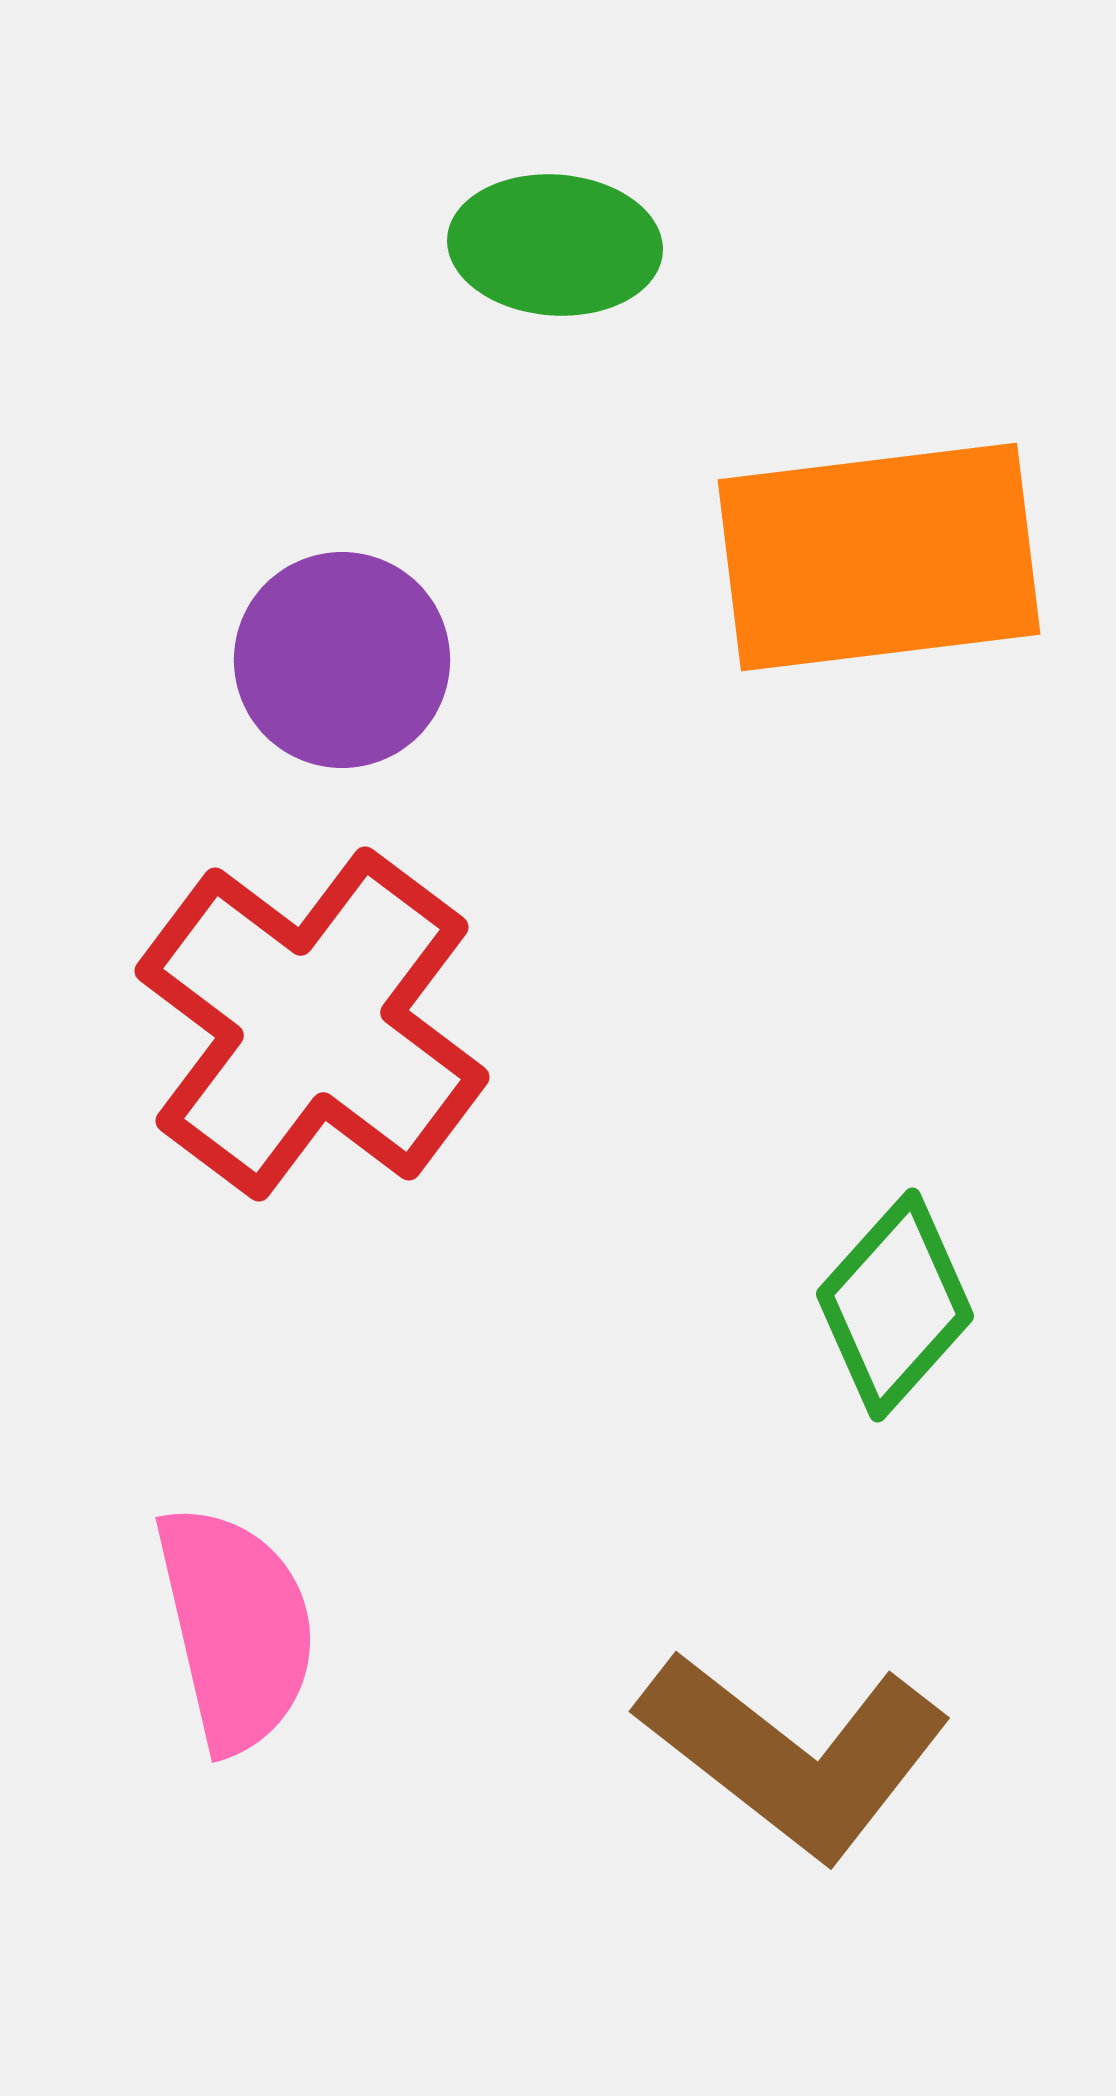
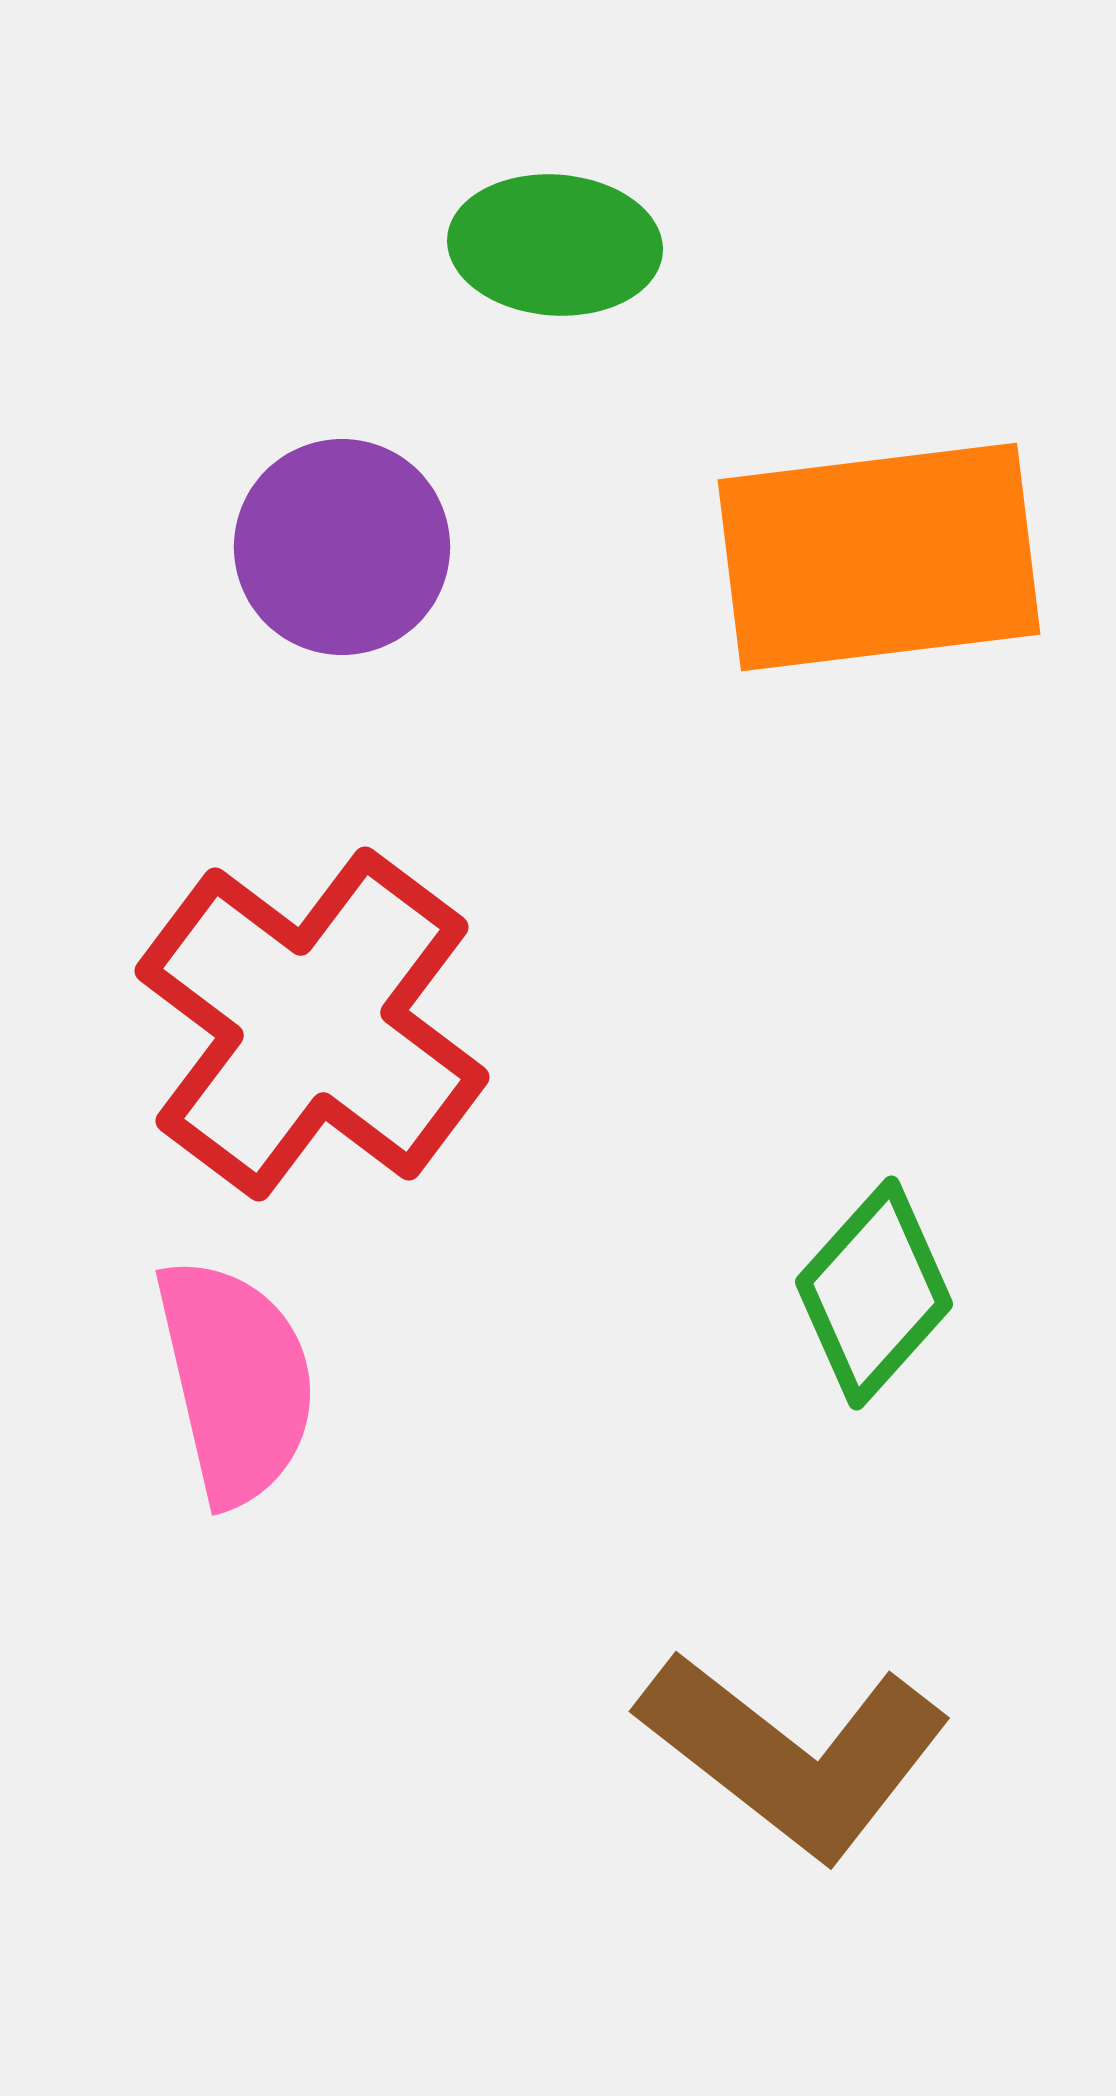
purple circle: moved 113 px up
green diamond: moved 21 px left, 12 px up
pink semicircle: moved 247 px up
